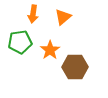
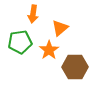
orange triangle: moved 3 px left, 11 px down
orange star: moved 1 px left
